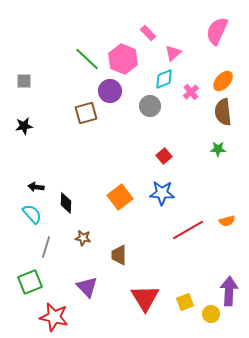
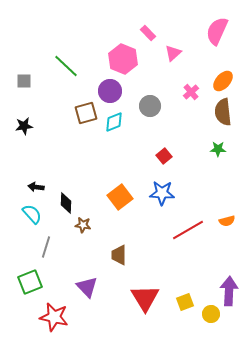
green line: moved 21 px left, 7 px down
cyan diamond: moved 50 px left, 43 px down
brown star: moved 13 px up
